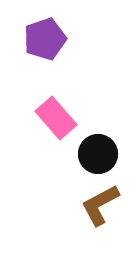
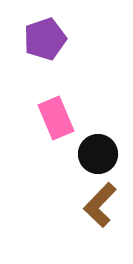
pink rectangle: rotated 18 degrees clockwise
brown L-shape: rotated 18 degrees counterclockwise
